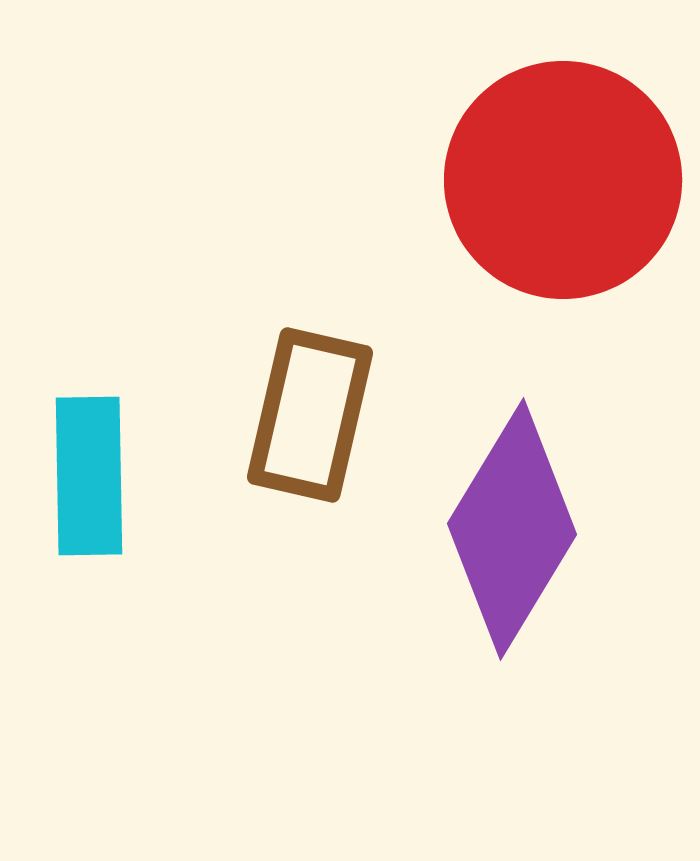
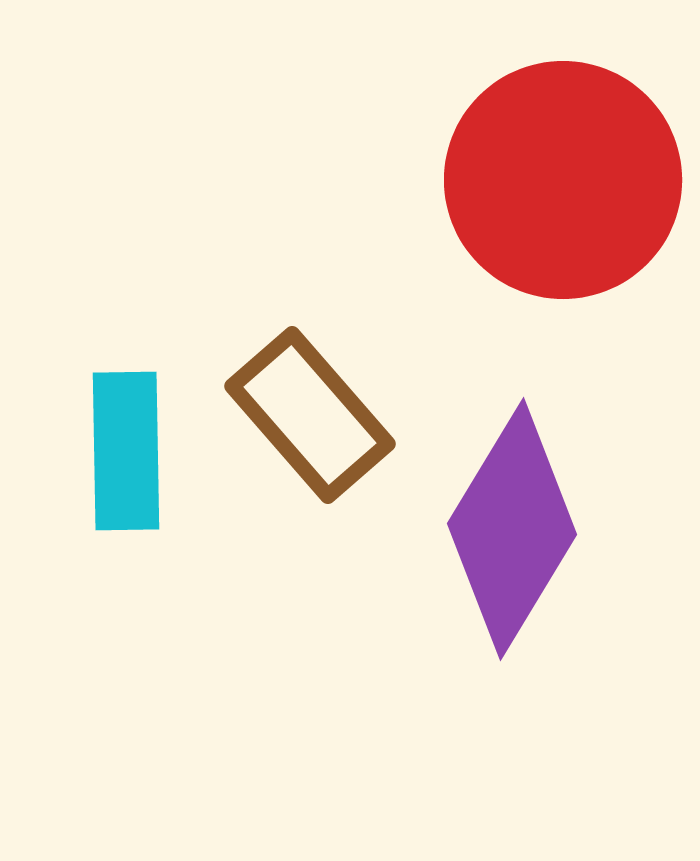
brown rectangle: rotated 54 degrees counterclockwise
cyan rectangle: moved 37 px right, 25 px up
